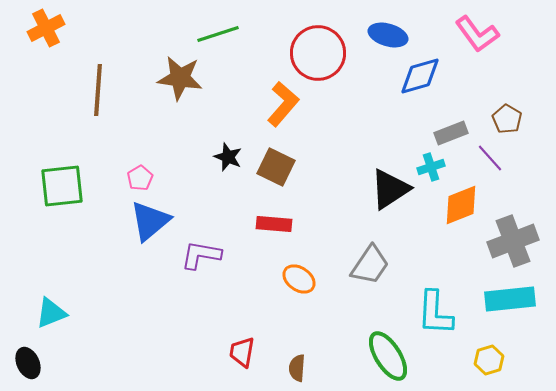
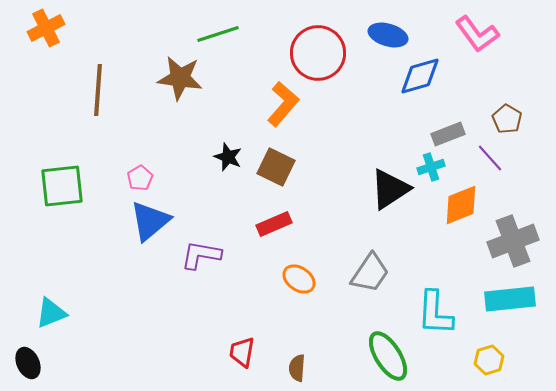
gray rectangle: moved 3 px left, 1 px down
red rectangle: rotated 28 degrees counterclockwise
gray trapezoid: moved 8 px down
